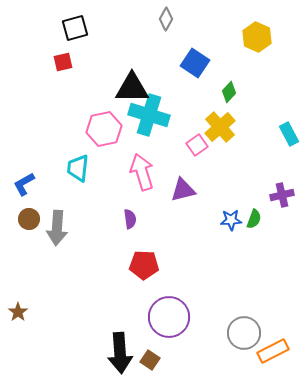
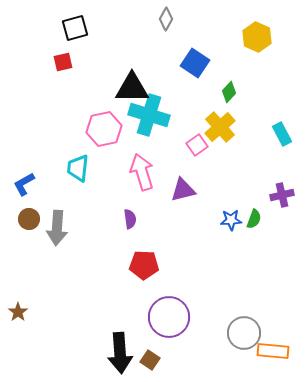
cyan rectangle: moved 7 px left
orange rectangle: rotated 32 degrees clockwise
